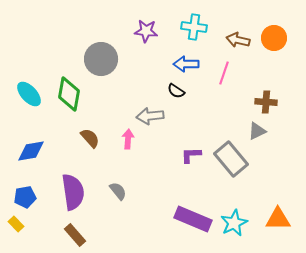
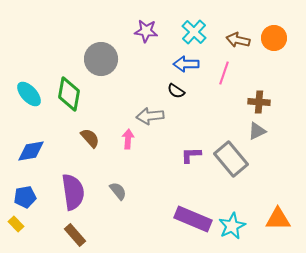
cyan cross: moved 5 px down; rotated 35 degrees clockwise
brown cross: moved 7 px left
cyan star: moved 2 px left, 3 px down
